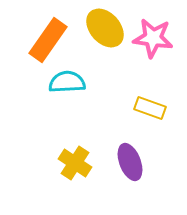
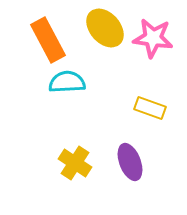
orange rectangle: rotated 63 degrees counterclockwise
